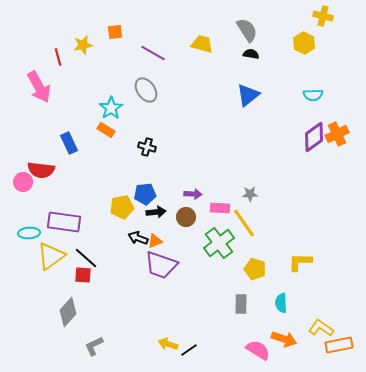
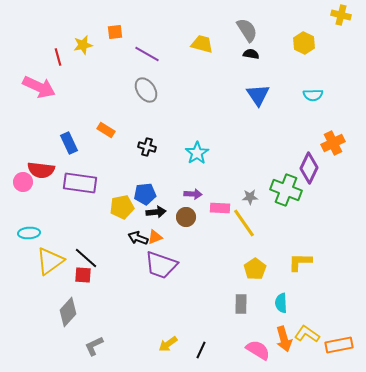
yellow cross at (323, 16): moved 18 px right, 1 px up
purple line at (153, 53): moved 6 px left, 1 px down
pink arrow at (39, 87): rotated 36 degrees counterclockwise
blue triangle at (248, 95): moved 10 px right; rotated 25 degrees counterclockwise
cyan star at (111, 108): moved 86 px right, 45 px down
orange cross at (337, 134): moved 4 px left, 9 px down
purple diamond at (314, 137): moved 5 px left, 31 px down; rotated 28 degrees counterclockwise
gray star at (250, 194): moved 3 px down
purple rectangle at (64, 222): moved 16 px right, 39 px up
orange triangle at (155, 241): moved 4 px up
green cross at (219, 243): moved 67 px right, 53 px up; rotated 32 degrees counterclockwise
yellow triangle at (51, 256): moved 1 px left, 5 px down
yellow pentagon at (255, 269): rotated 20 degrees clockwise
yellow L-shape at (321, 328): moved 14 px left, 6 px down
orange arrow at (284, 339): rotated 55 degrees clockwise
yellow arrow at (168, 344): rotated 54 degrees counterclockwise
black line at (189, 350): moved 12 px right; rotated 30 degrees counterclockwise
